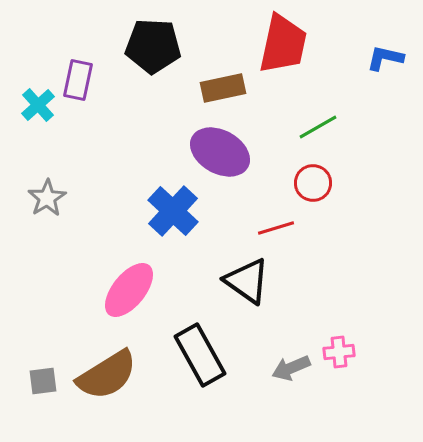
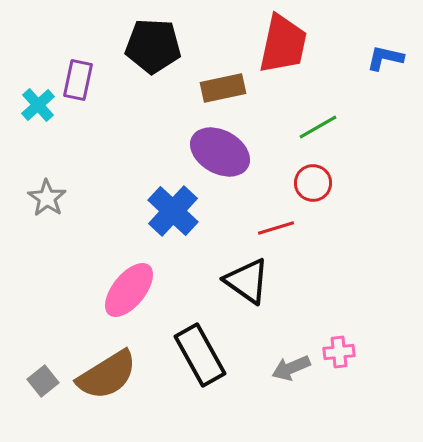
gray star: rotated 6 degrees counterclockwise
gray square: rotated 32 degrees counterclockwise
